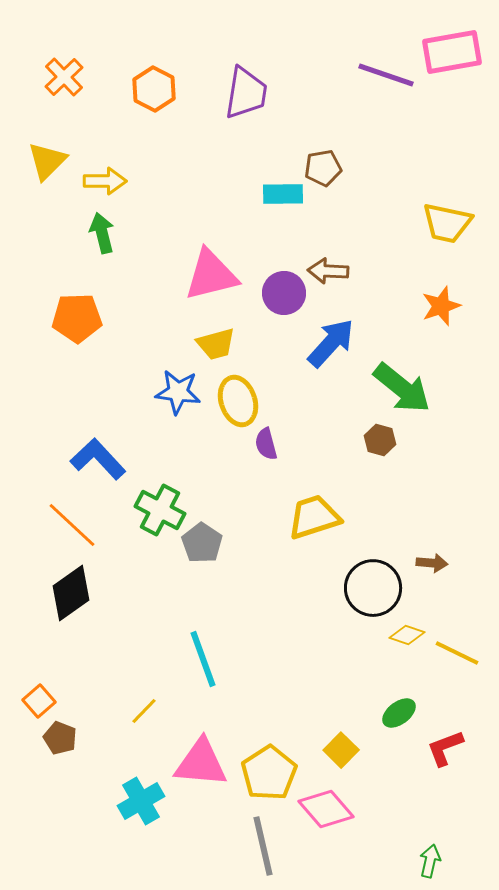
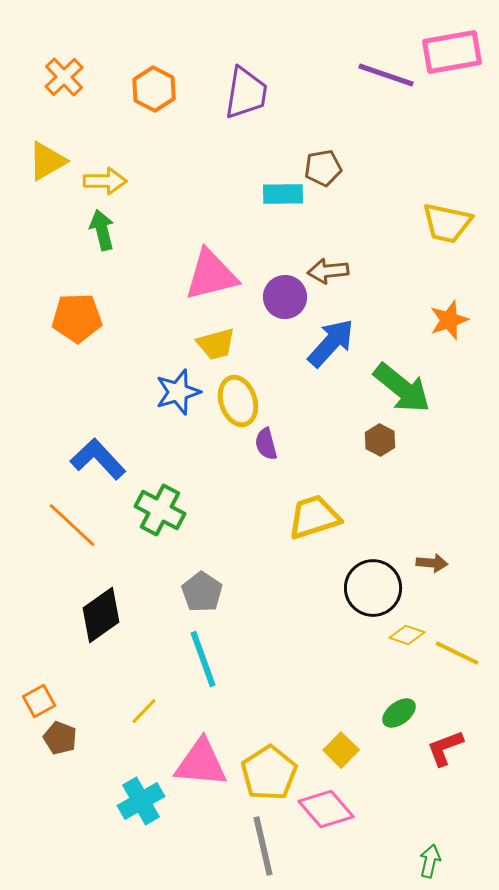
yellow triangle at (47, 161): rotated 15 degrees clockwise
green arrow at (102, 233): moved 3 px up
brown arrow at (328, 271): rotated 9 degrees counterclockwise
purple circle at (284, 293): moved 1 px right, 4 px down
orange star at (441, 306): moved 8 px right, 14 px down
blue star at (178, 392): rotated 24 degrees counterclockwise
brown hexagon at (380, 440): rotated 12 degrees clockwise
gray pentagon at (202, 543): moved 49 px down
black diamond at (71, 593): moved 30 px right, 22 px down
orange square at (39, 701): rotated 12 degrees clockwise
